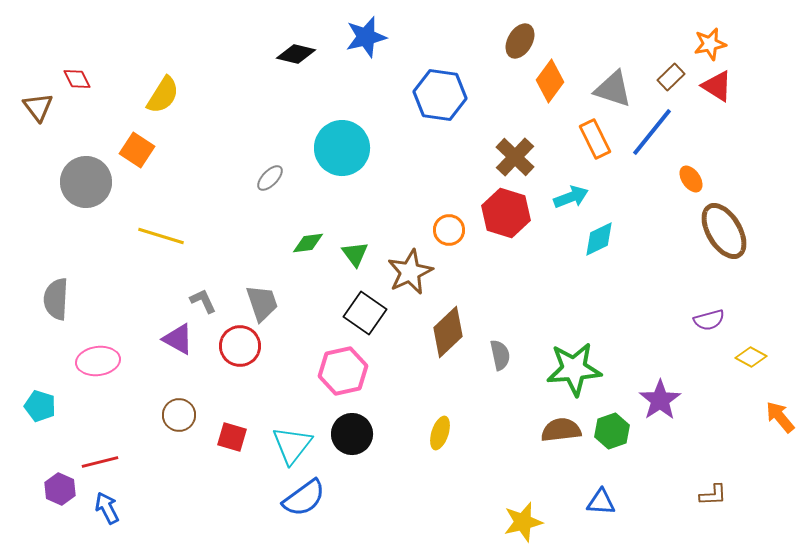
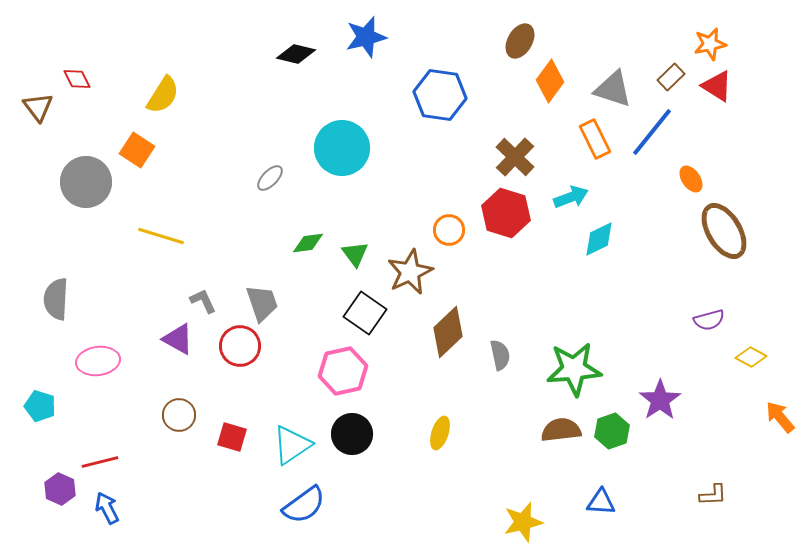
cyan triangle at (292, 445): rotated 18 degrees clockwise
blue semicircle at (304, 498): moved 7 px down
